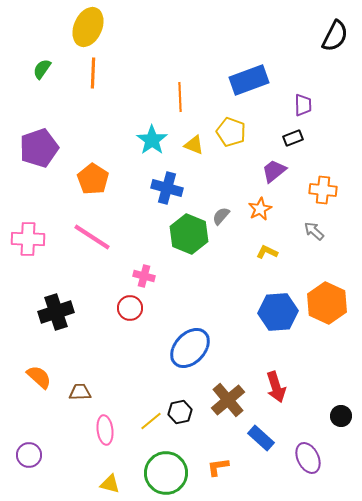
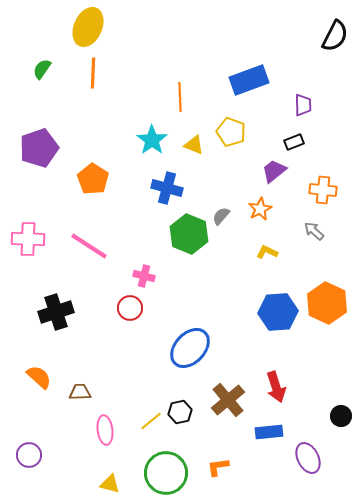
black rectangle at (293, 138): moved 1 px right, 4 px down
pink line at (92, 237): moved 3 px left, 9 px down
blue rectangle at (261, 438): moved 8 px right, 6 px up; rotated 48 degrees counterclockwise
